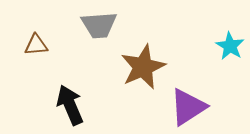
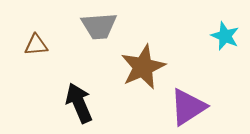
gray trapezoid: moved 1 px down
cyan star: moved 5 px left, 10 px up; rotated 8 degrees counterclockwise
black arrow: moved 9 px right, 2 px up
